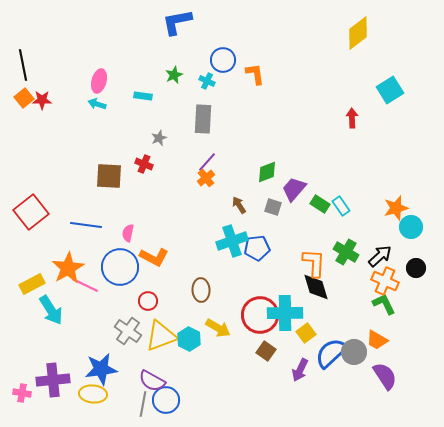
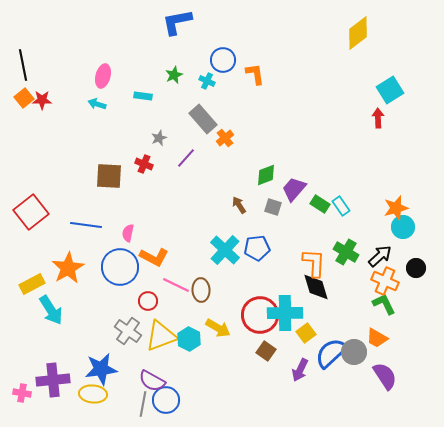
pink ellipse at (99, 81): moved 4 px right, 5 px up
red arrow at (352, 118): moved 26 px right
gray rectangle at (203, 119): rotated 44 degrees counterclockwise
purple line at (207, 162): moved 21 px left, 4 px up
green diamond at (267, 172): moved 1 px left, 3 px down
orange cross at (206, 178): moved 19 px right, 40 px up
cyan circle at (411, 227): moved 8 px left
cyan cross at (232, 241): moved 7 px left, 9 px down; rotated 28 degrees counterclockwise
pink line at (85, 285): moved 91 px right
orange trapezoid at (377, 340): moved 2 px up
